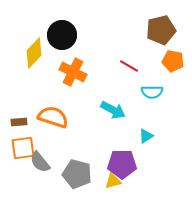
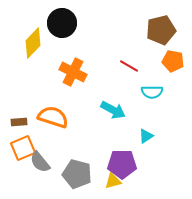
black circle: moved 12 px up
yellow diamond: moved 1 px left, 10 px up
orange square: rotated 15 degrees counterclockwise
